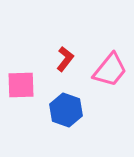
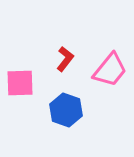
pink square: moved 1 px left, 2 px up
